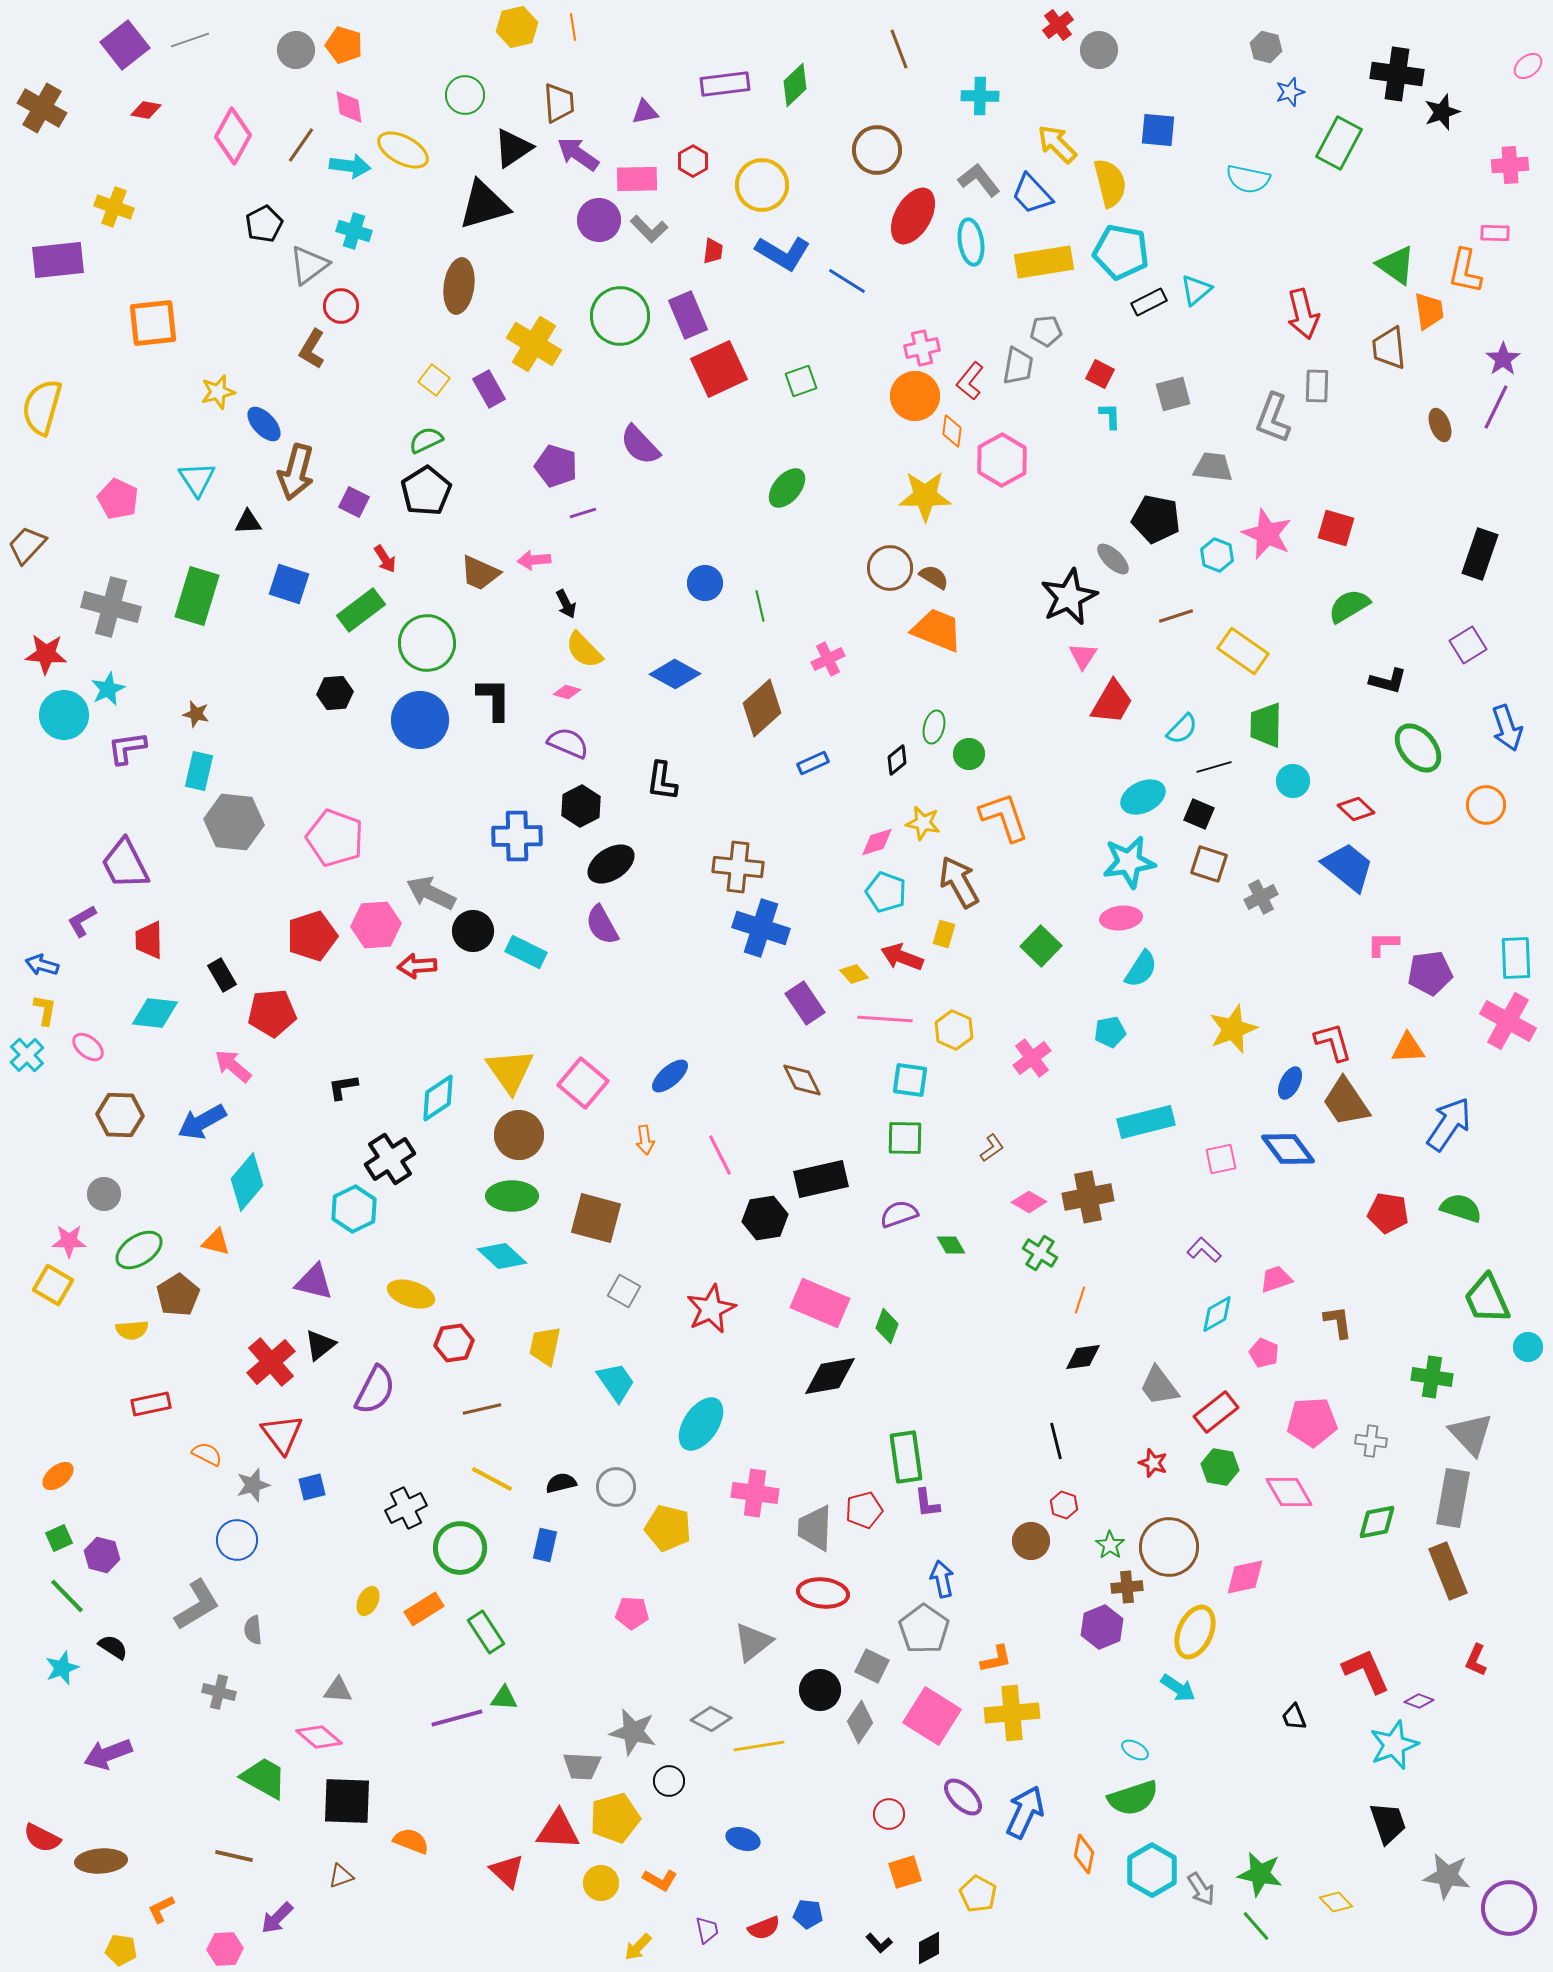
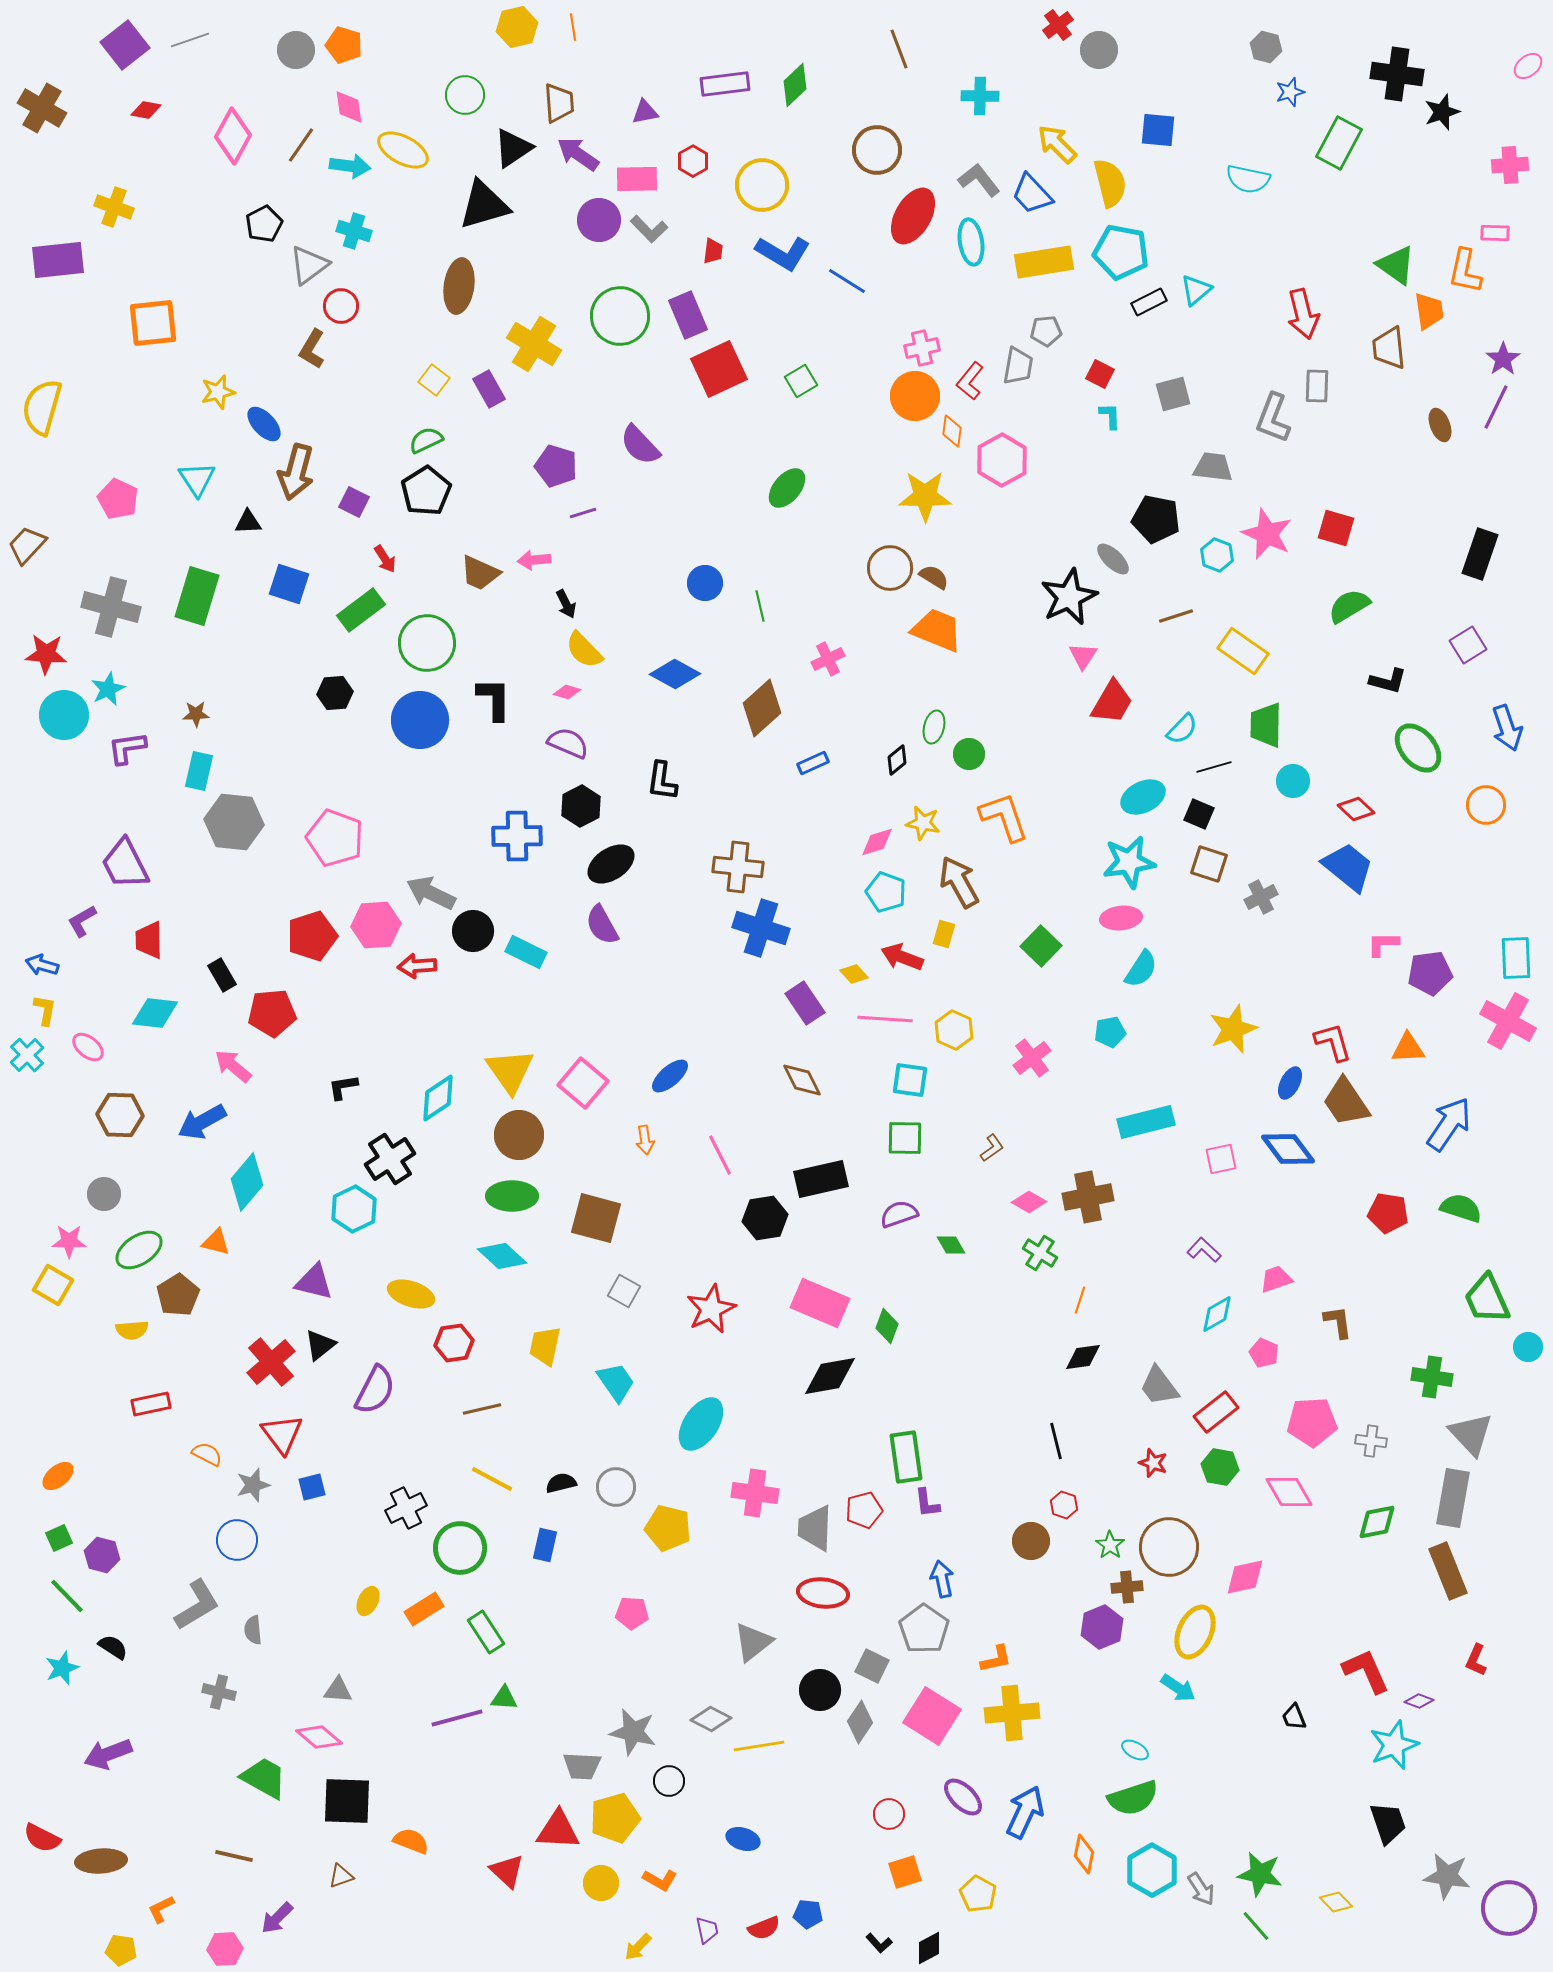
green square at (801, 381): rotated 12 degrees counterclockwise
brown star at (196, 714): rotated 16 degrees counterclockwise
